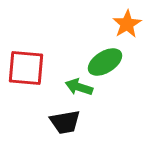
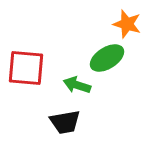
orange star: rotated 24 degrees counterclockwise
green ellipse: moved 2 px right, 4 px up
green arrow: moved 2 px left, 2 px up
